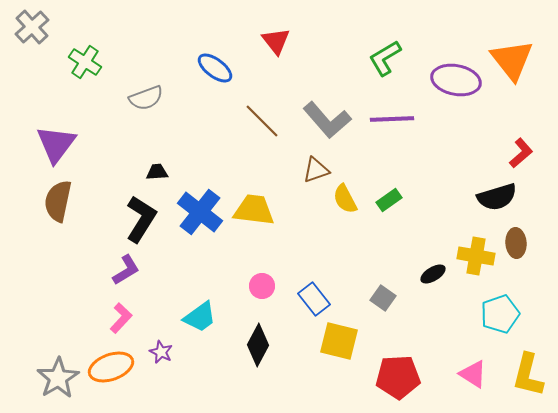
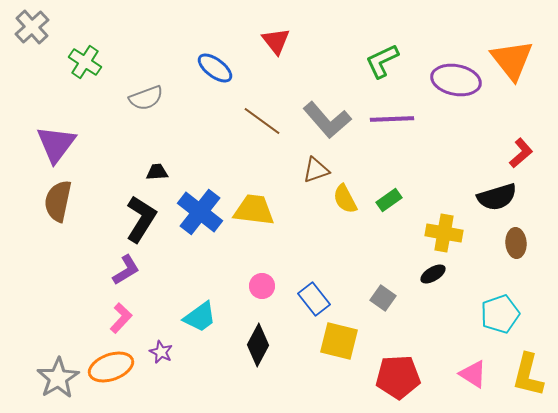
green L-shape: moved 3 px left, 3 px down; rotated 6 degrees clockwise
brown line: rotated 9 degrees counterclockwise
yellow cross: moved 32 px left, 23 px up
